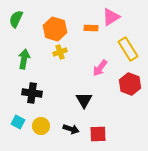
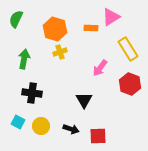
red square: moved 2 px down
